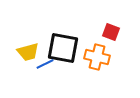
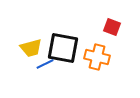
red square: moved 1 px right, 5 px up
yellow trapezoid: moved 3 px right, 4 px up
